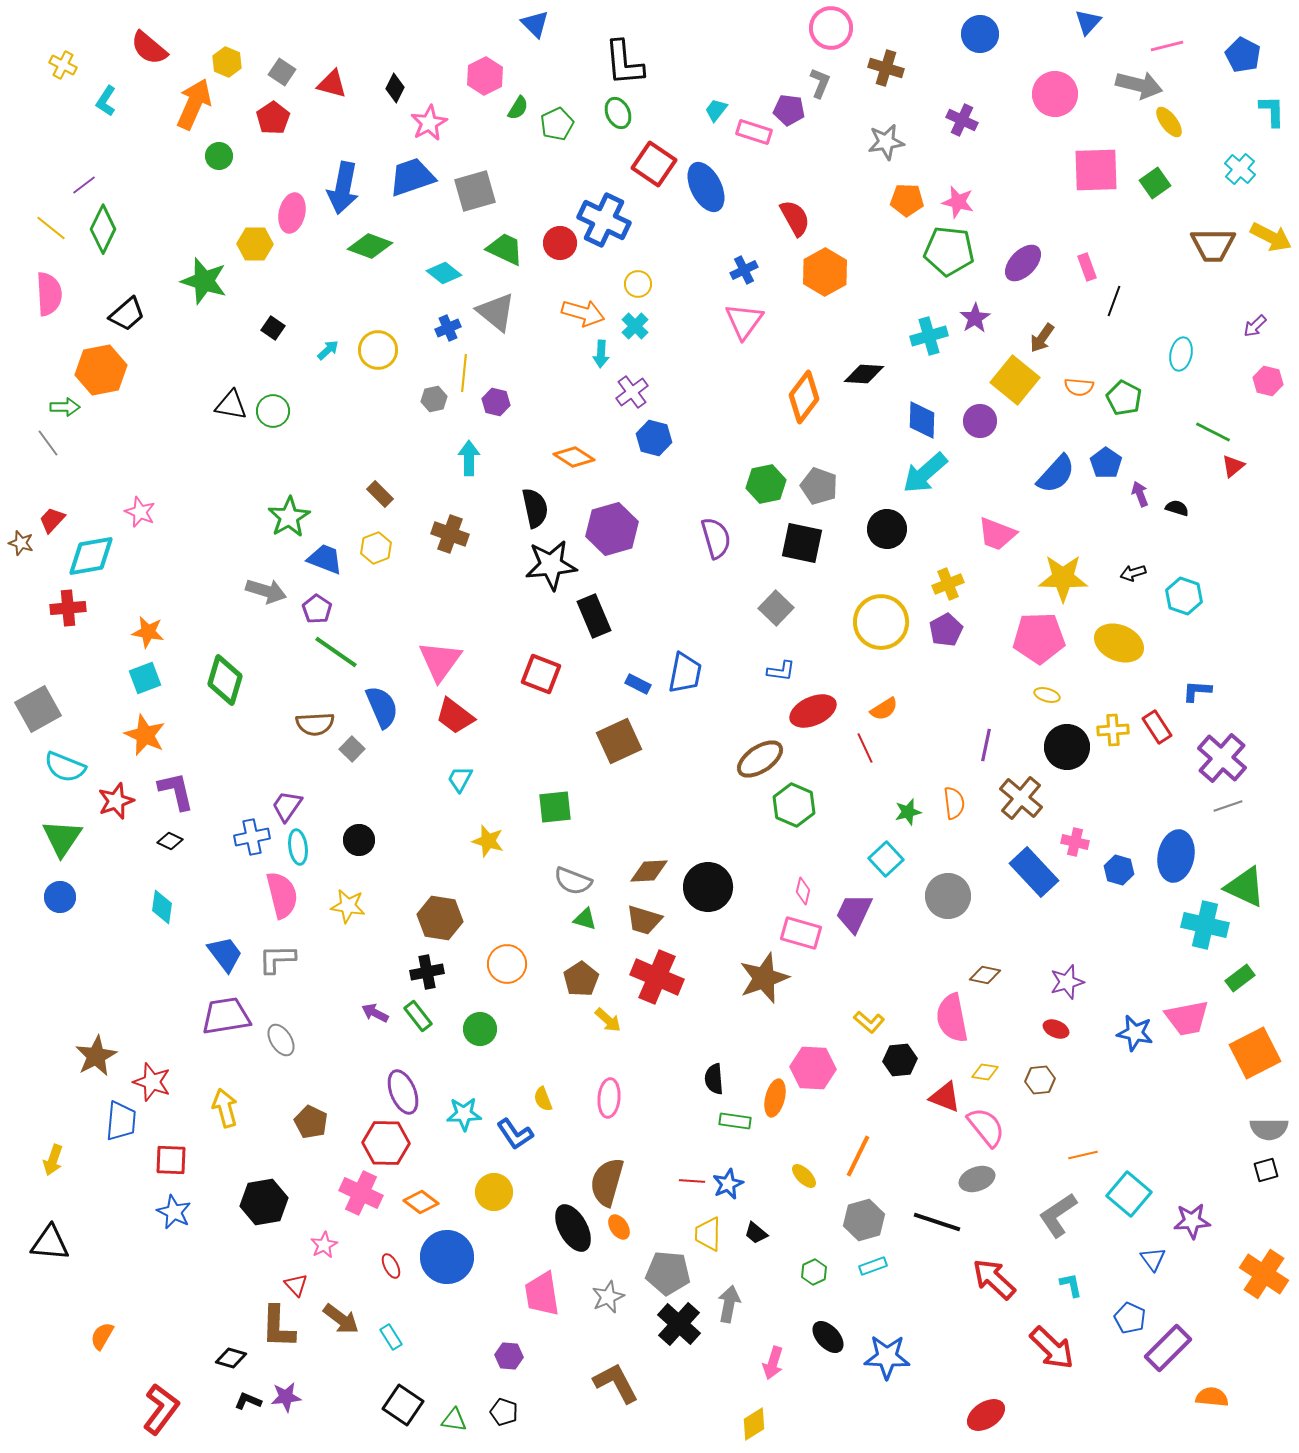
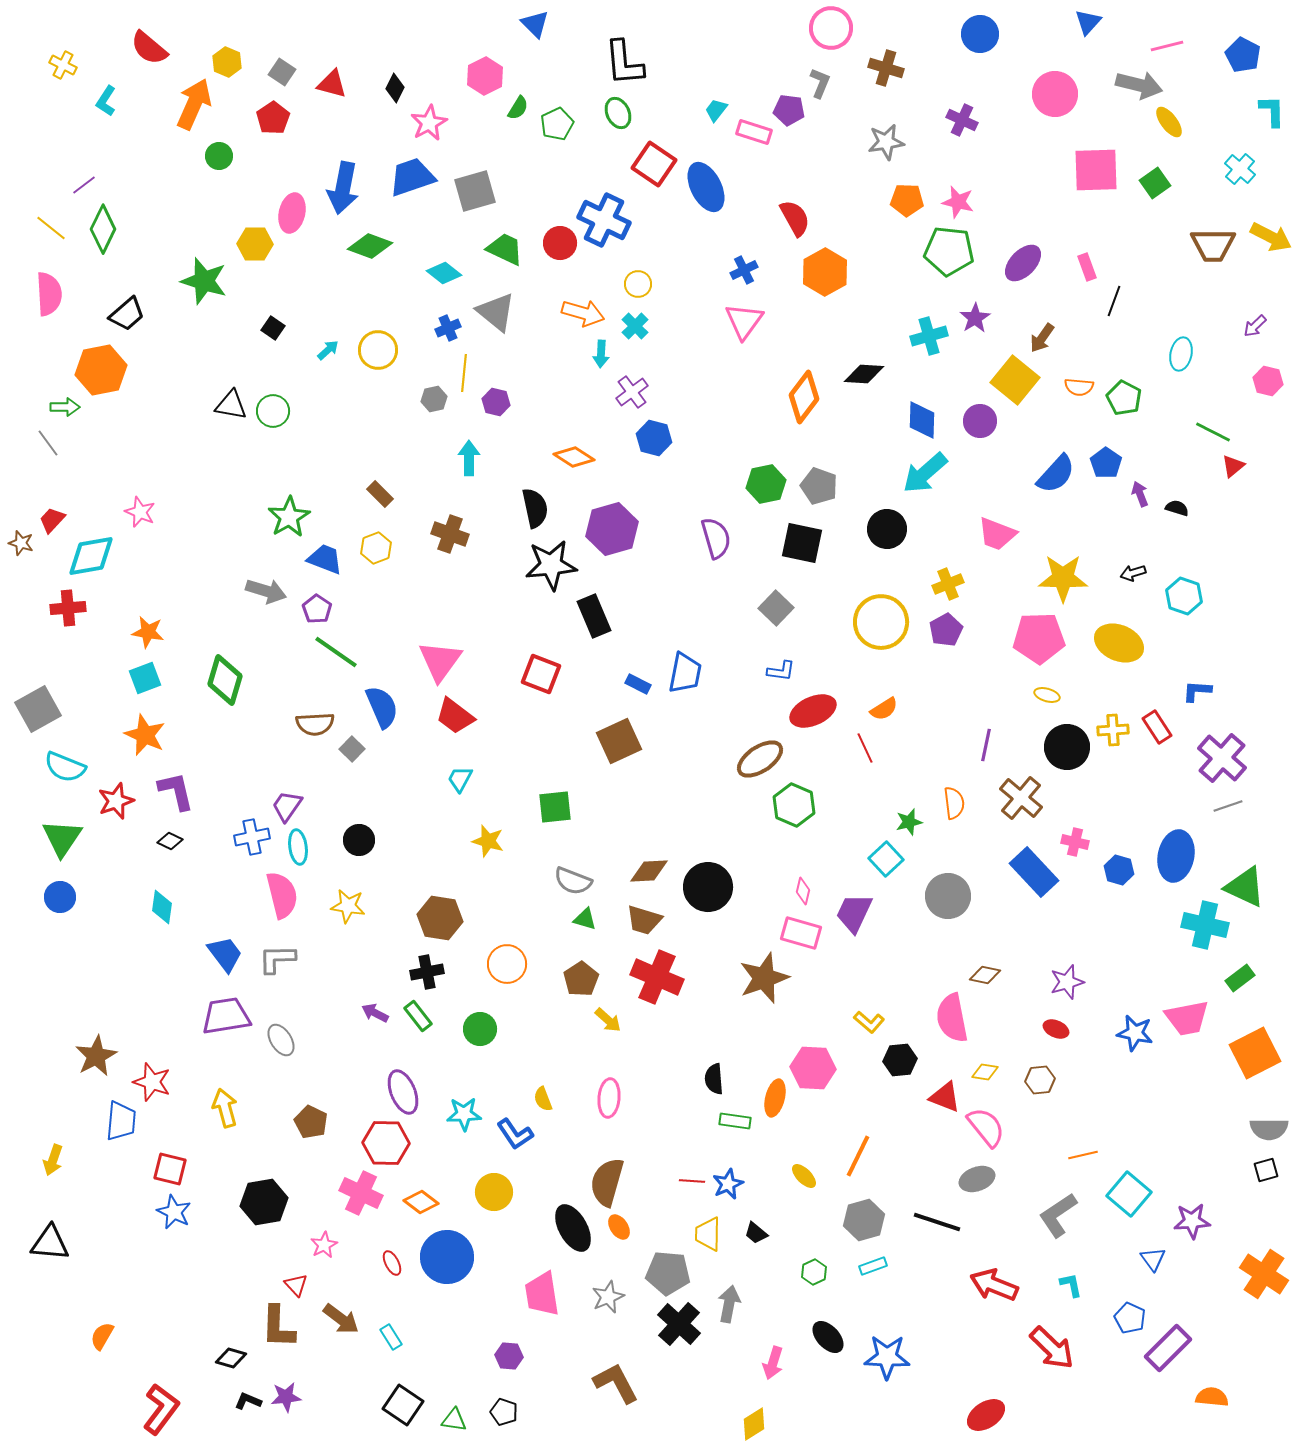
green star at (908, 812): moved 1 px right, 10 px down
red square at (171, 1160): moved 1 px left, 9 px down; rotated 12 degrees clockwise
red ellipse at (391, 1266): moved 1 px right, 3 px up
red arrow at (994, 1279): moved 6 px down; rotated 21 degrees counterclockwise
